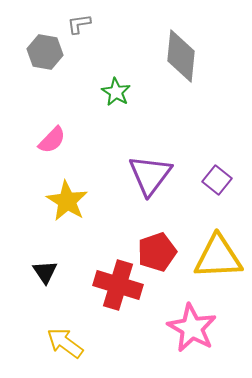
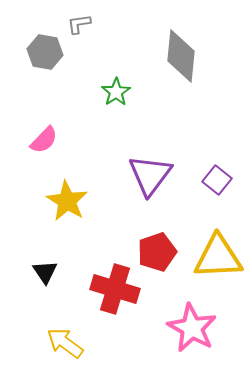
green star: rotated 8 degrees clockwise
pink semicircle: moved 8 px left
red cross: moved 3 px left, 4 px down
